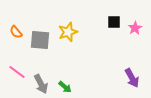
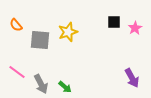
orange semicircle: moved 7 px up
